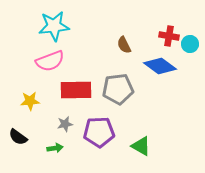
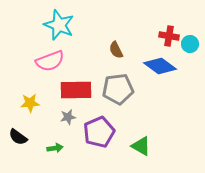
cyan star: moved 5 px right, 1 px up; rotated 28 degrees clockwise
brown semicircle: moved 8 px left, 5 px down
yellow star: moved 2 px down
gray star: moved 3 px right, 7 px up
purple pentagon: rotated 20 degrees counterclockwise
